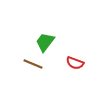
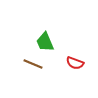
green trapezoid: rotated 60 degrees counterclockwise
